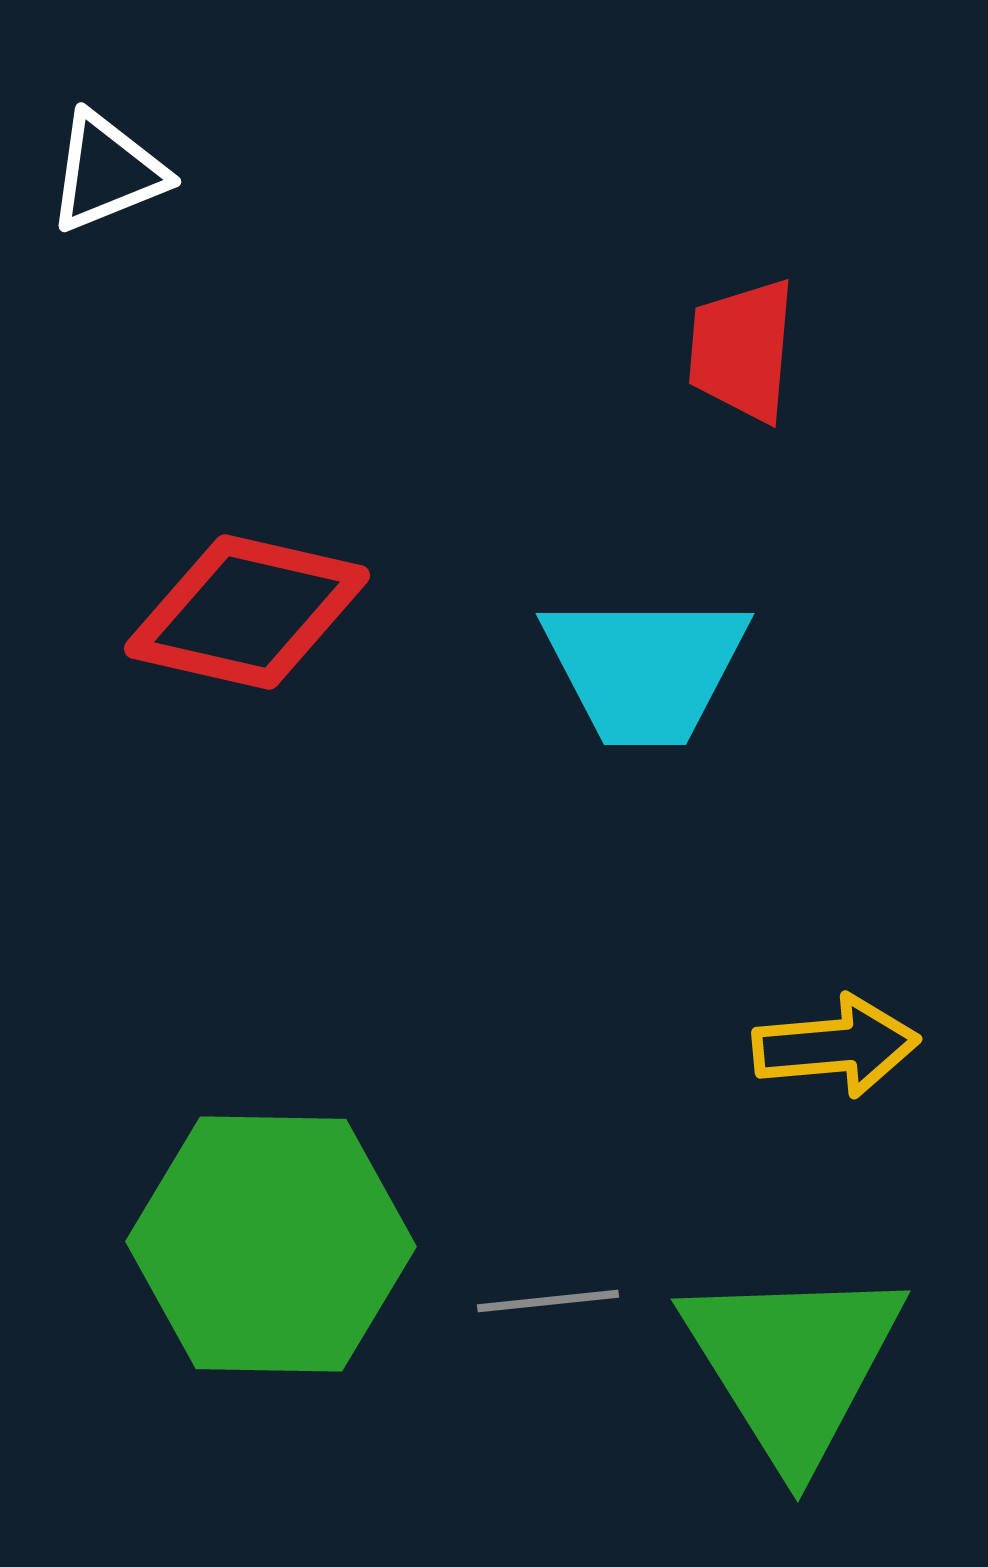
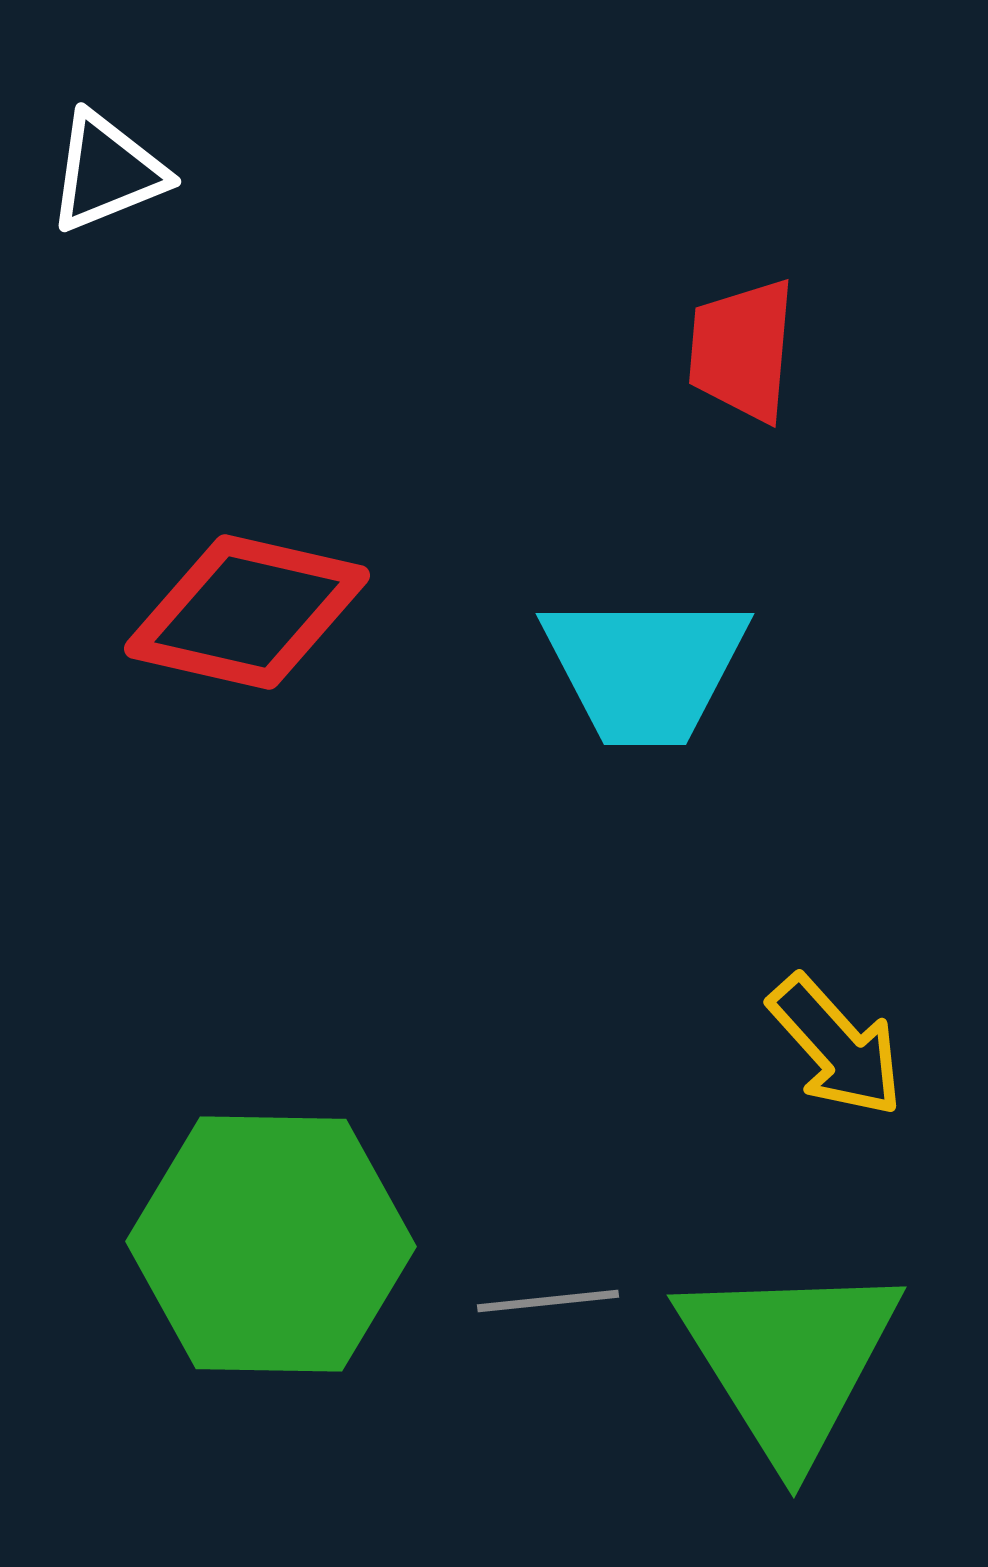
yellow arrow: rotated 53 degrees clockwise
green triangle: moved 4 px left, 4 px up
